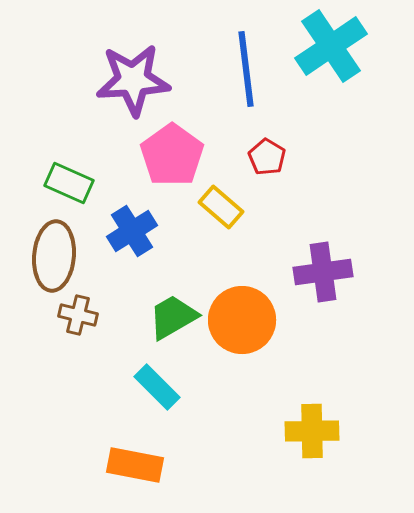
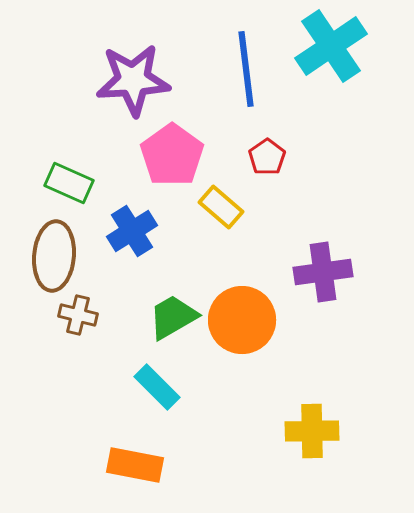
red pentagon: rotated 6 degrees clockwise
